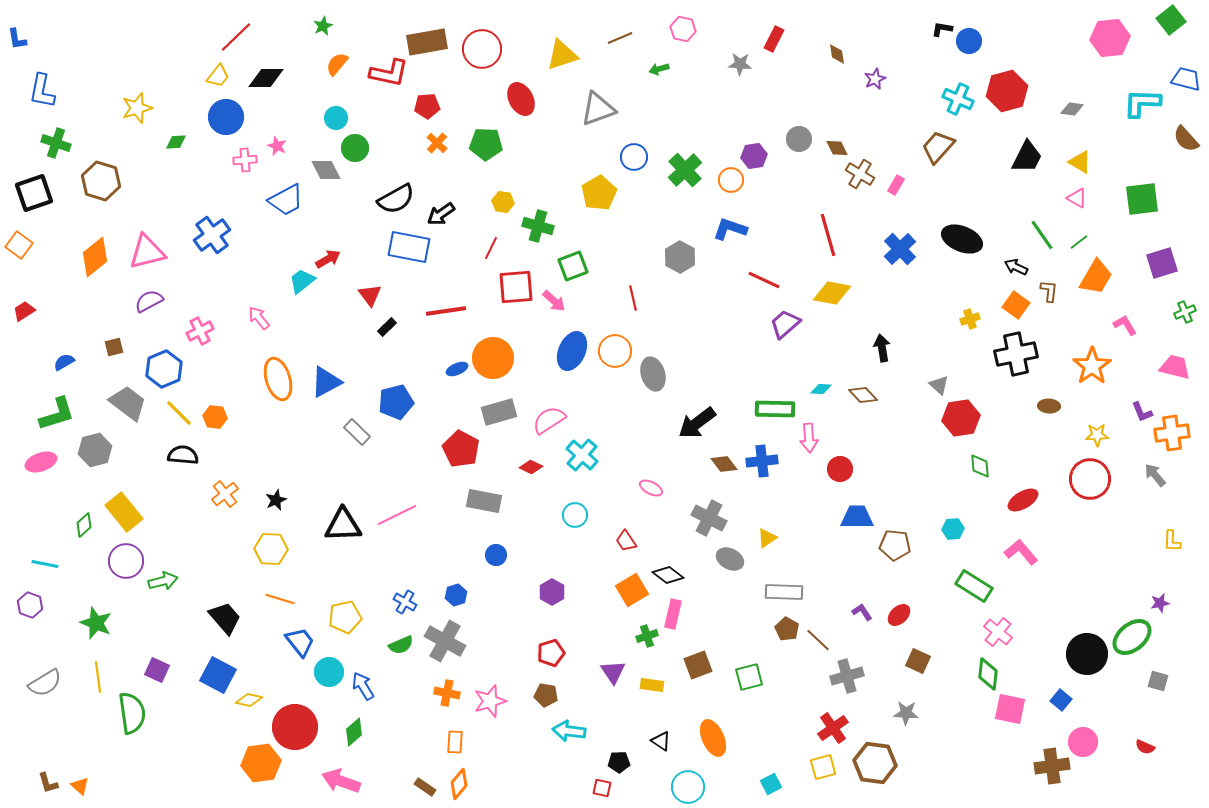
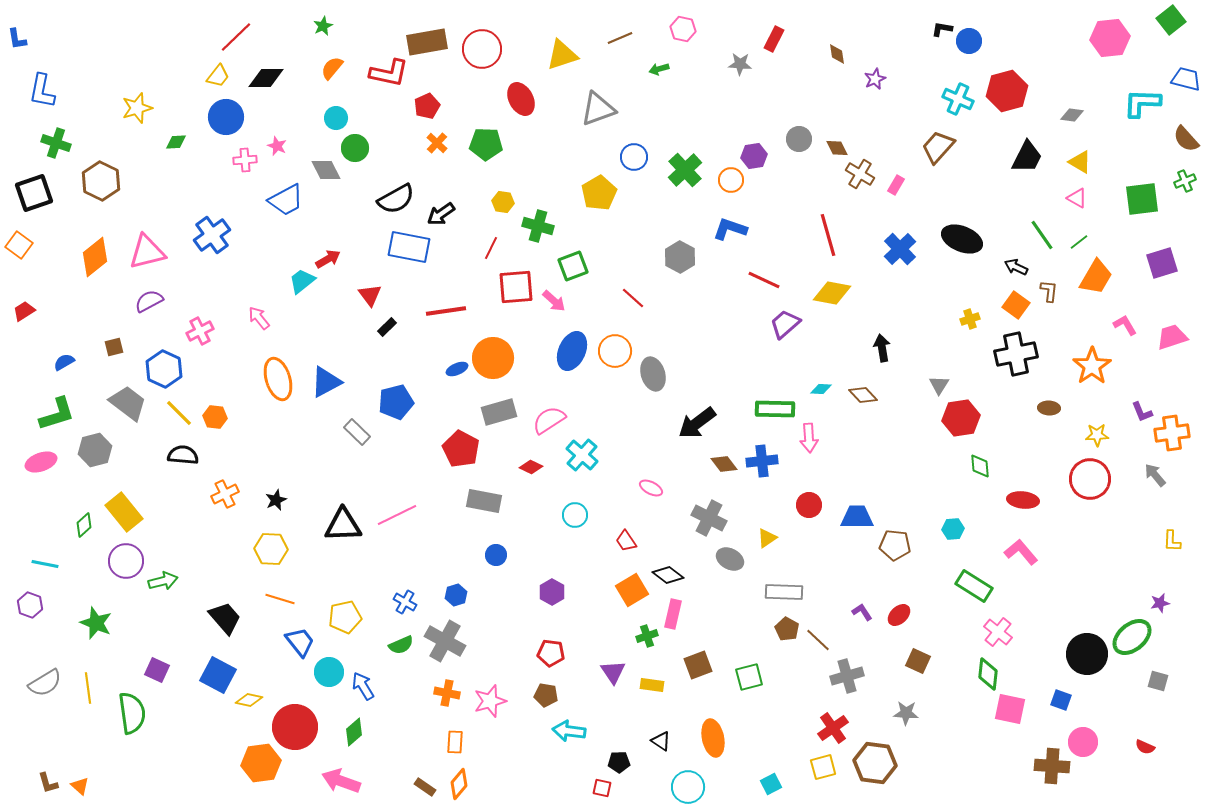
orange semicircle at (337, 64): moved 5 px left, 4 px down
red pentagon at (427, 106): rotated 20 degrees counterclockwise
gray diamond at (1072, 109): moved 6 px down
brown hexagon at (101, 181): rotated 9 degrees clockwise
red line at (633, 298): rotated 35 degrees counterclockwise
green cross at (1185, 312): moved 131 px up
pink trapezoid at (1175, 367): moved 3 px left, 30 px up; rotated 32 degrees counterclockwise
blue hexagon at (164, 369): rotated 12 degrees counterclockwise
gray triangle at (939, 385): rotated 20 degrees clockwise
brown ellipse at (1049, 406): moved 2 px down
red circle at (840, 469): moved 31 px left, 36 px down
orange cross at (225, 494): rotated 12 degrees clockwise
red ellipse at (1023, 500): rotated 36 degrees clockwise
red pentagon at (551, 653): rotated 24 degrees clockwise
yellow line at (98, 677): moved 10 px left, 11 px down
blue square at (1061, 700): rotated 20 degrees counterclockwise
orange ellipse at (713, 738): rotated 12 degrees clockwise
brown cross at (1052, 766): rotated 12 degrees clockwise
